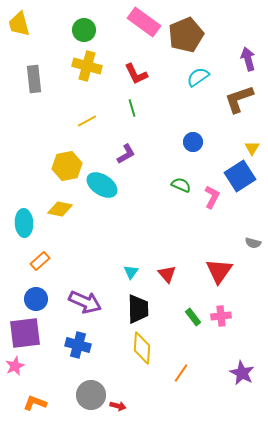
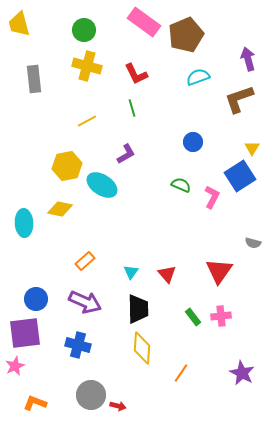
cyan semicircle at (198, 77): rotated 15 degrees clockwise
orange rectangle at (40, 261): moved 45 px right
